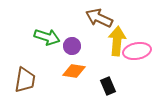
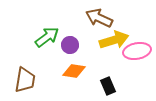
green arrow: rotated 55 degrees counterclockwise
yellow arrow: moved 3 px left, 1 px up; rotated 68 degrees clockwise
purple circle: moved 2 px left, 1 px up
